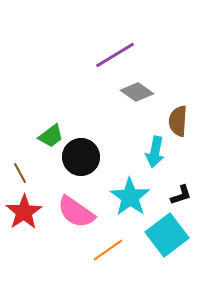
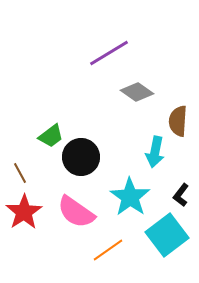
purple line: moved 6 px left, 2 px up
black L-shape: rotated 145 degrees clockwise
